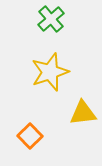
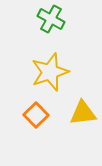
green cross: rotated 20 degrees counterclockwise
orange square: moved 6 px right, 21 px up
